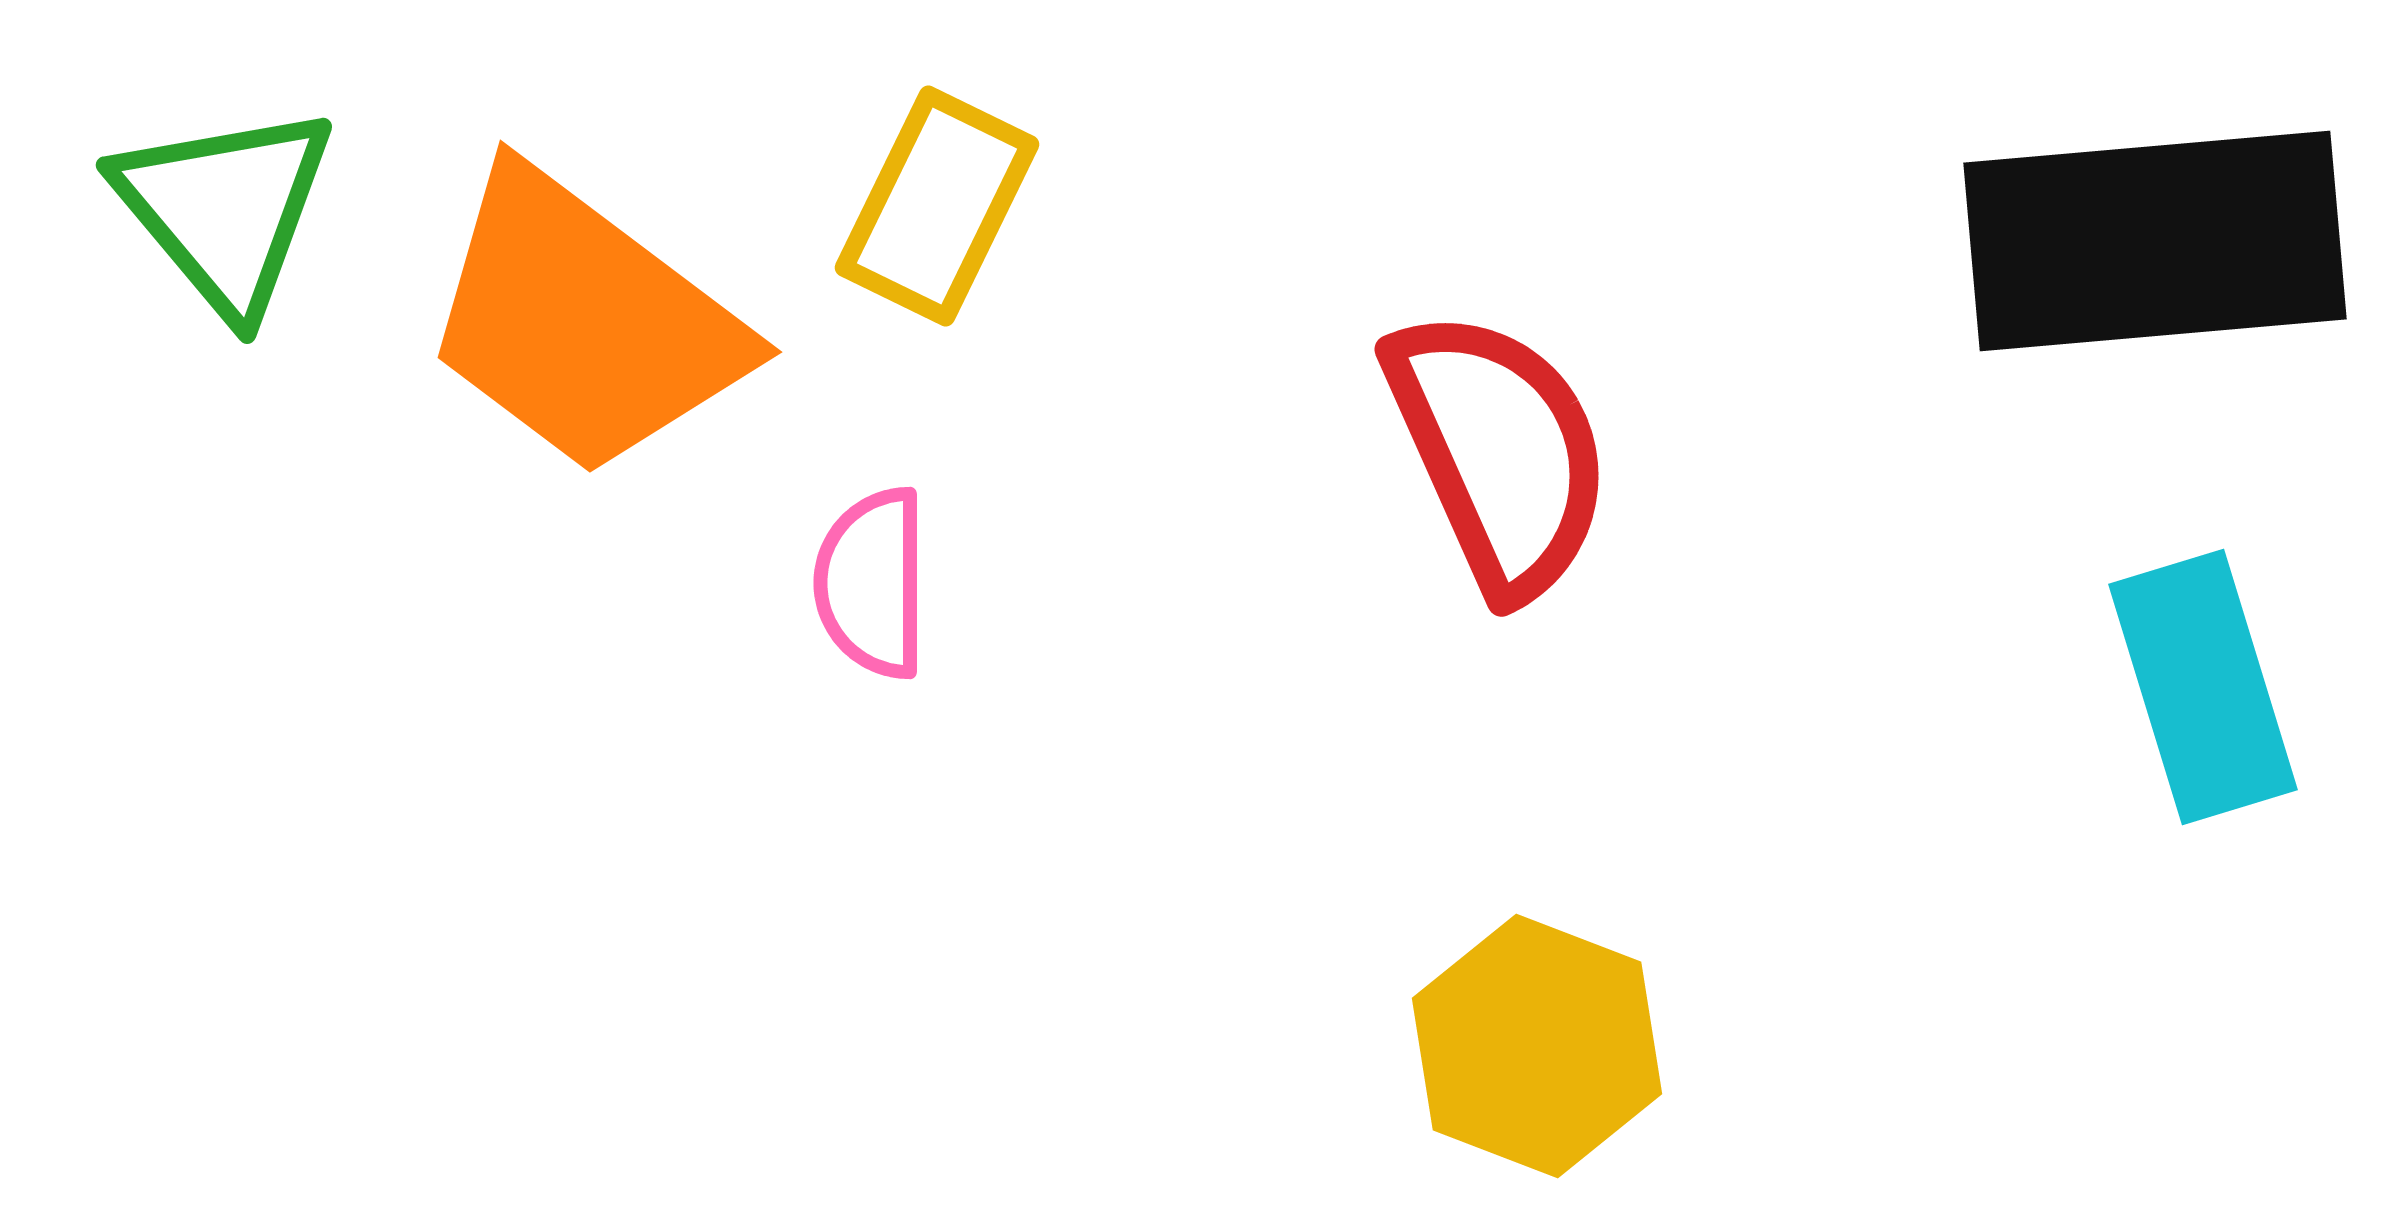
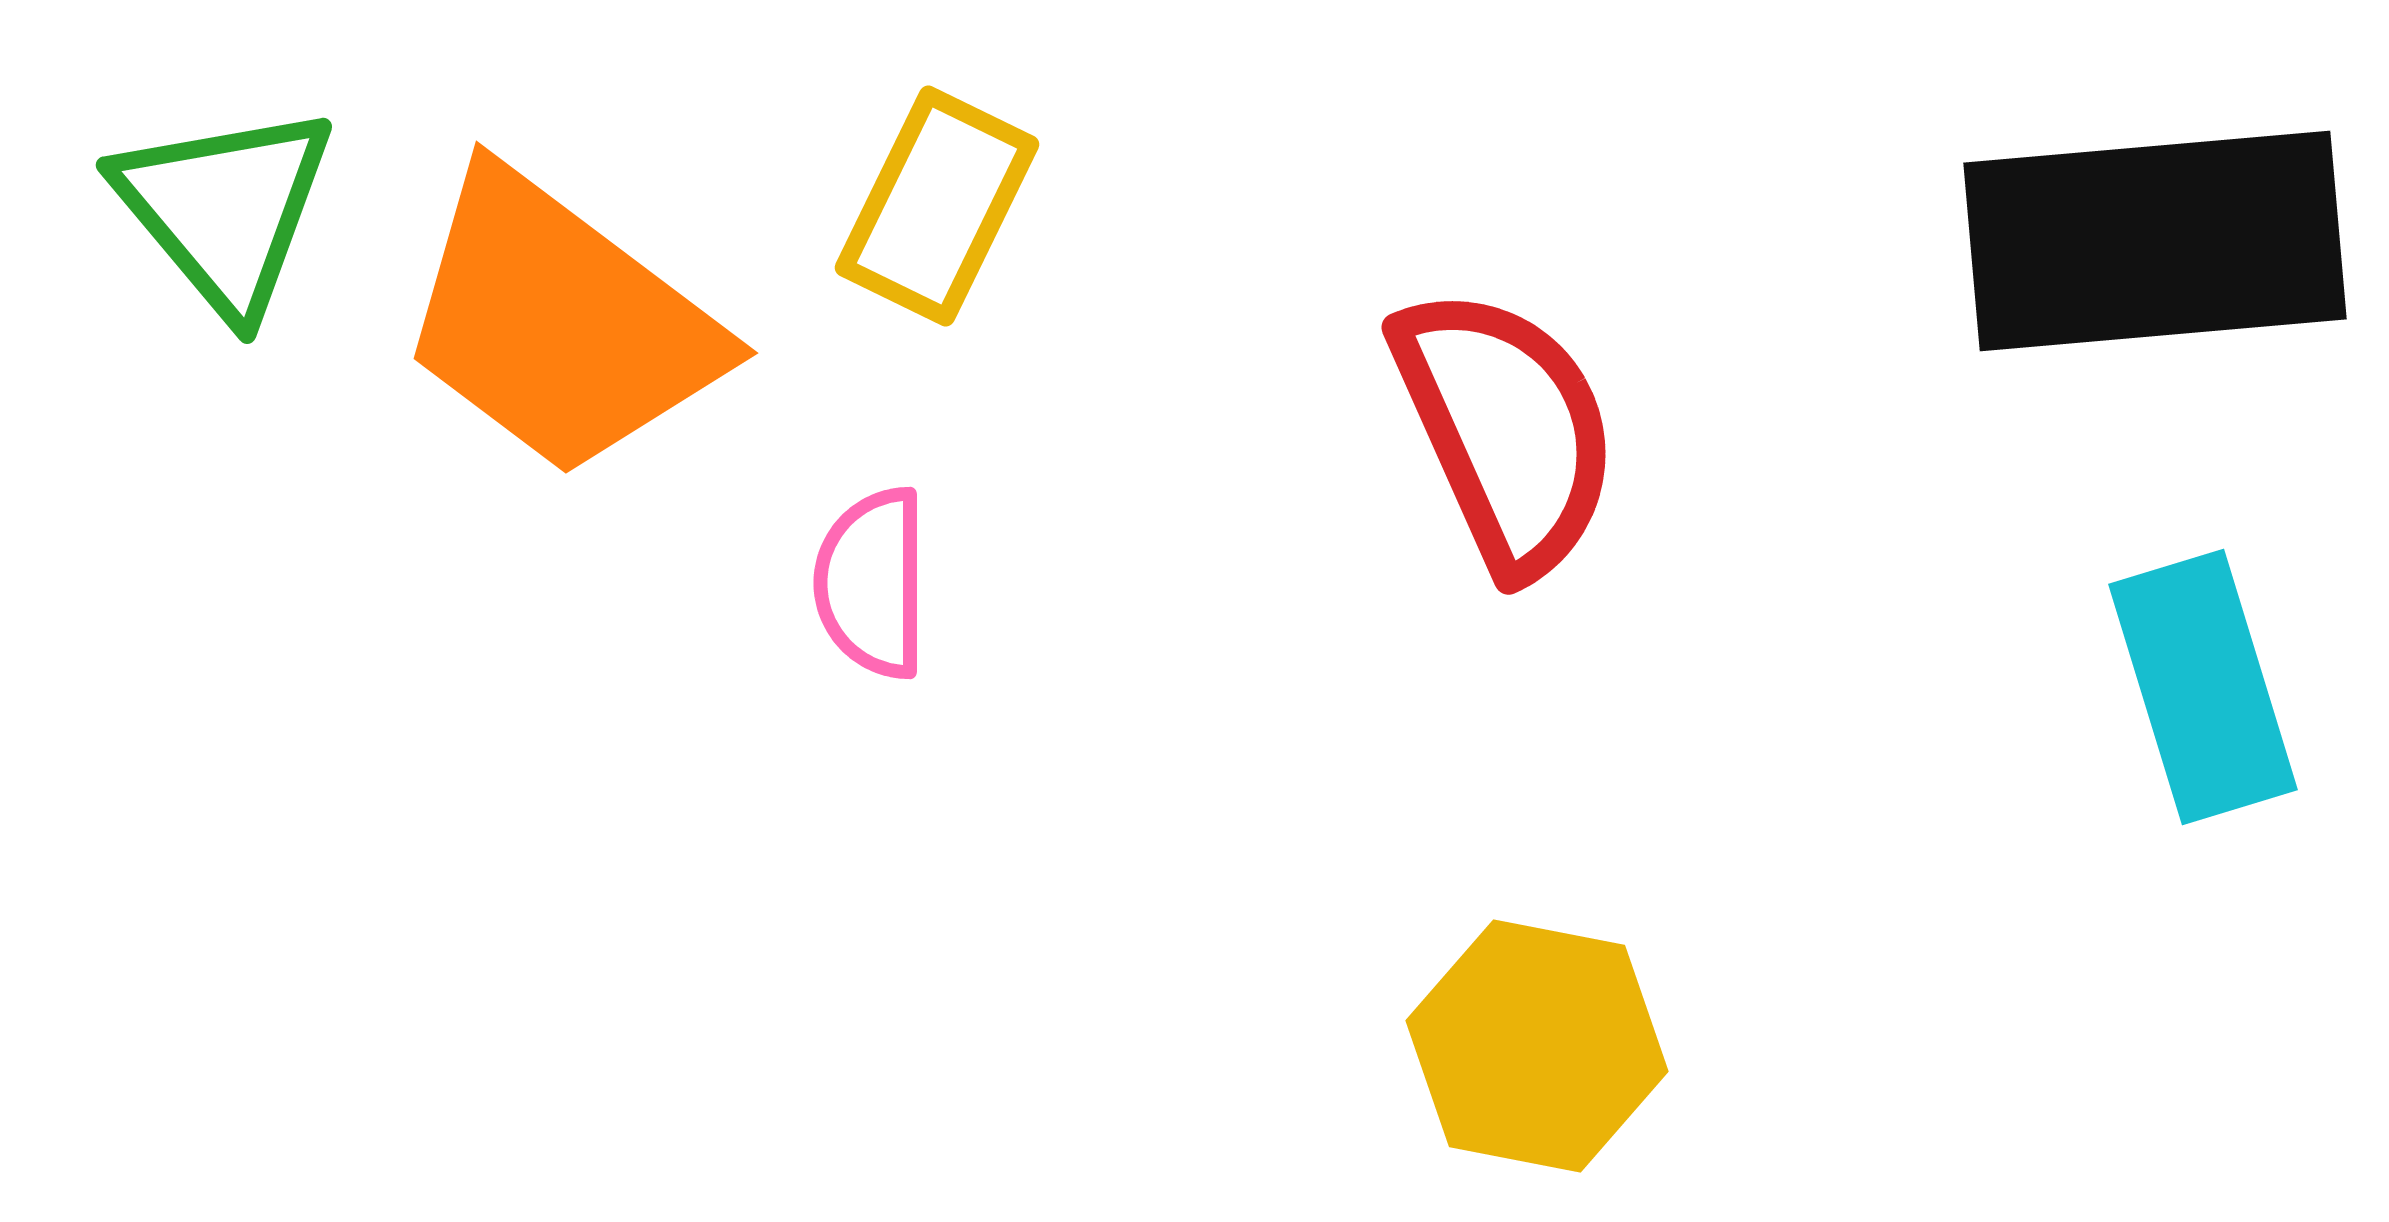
orange trapezoid: moved 24 px left, 1 px down
red semicircle: moved 7 px right, 22 px up
yellow hexagon: rotated 10 degrees counterclockwise
